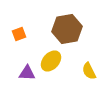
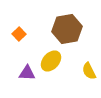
orange square: rotated 24 degrees counterclockwise
